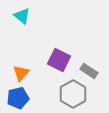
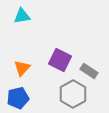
cyan triangle: rotated 48 degrees counterclockwise
purple square: moved 1 px right
orange triangle: moved 1 px right, 5 px up
